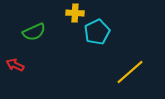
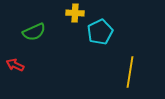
cyan pentagon: moved 3 px right
yellow line: rotated 40 degrees counterclockwise
